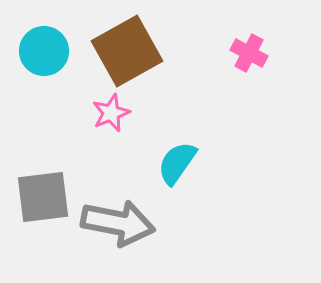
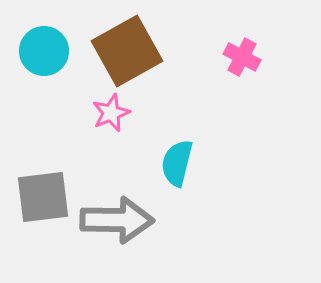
pink cross: moved 7 px left, 4 px down
cyan semicircle: rotated 21 degrees counterclockwise
gray arrow: moved 1 px left, 3 px up; rotated 10 degrees counterclockwise
